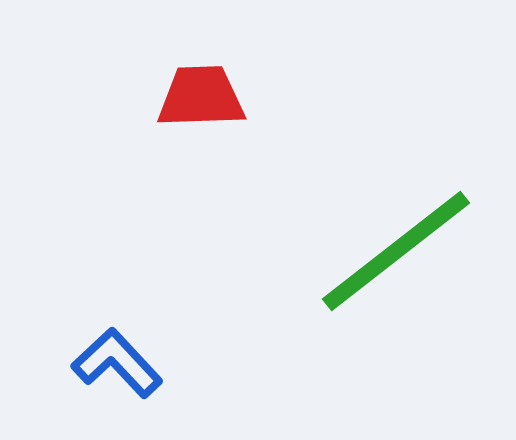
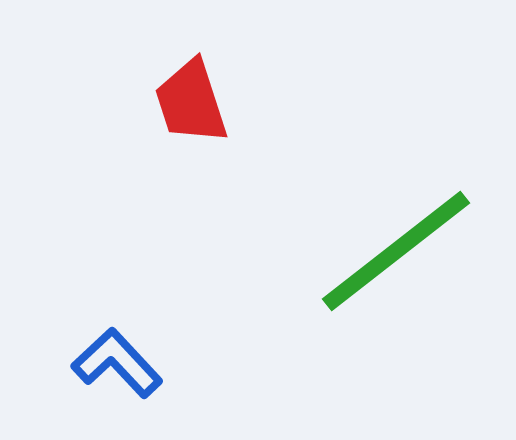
red trapezoid: moved 10 px left, 5 px down; rotated 106 degrees counterclockwise
